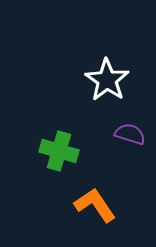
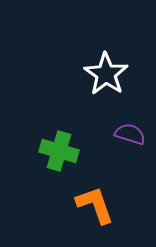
white star: moved 1 px left, 6 px up
orange L-shape: rotated 15 degrees clockwise
